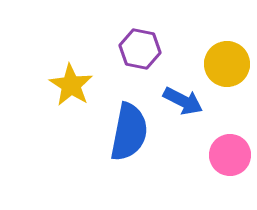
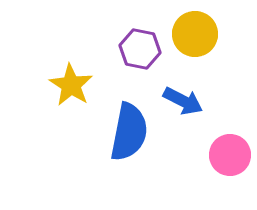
yellow circle: moved 32 px left, 30 px up
